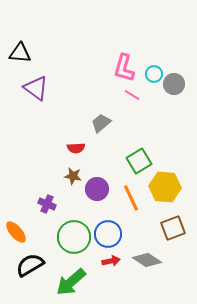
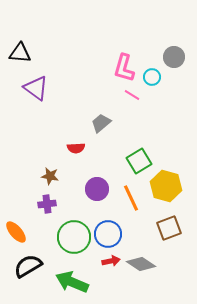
cyan circle: moved 2 px left, 3 px down
gray circle: moved 27 px up
brown star: moved 23 px left
yellow hexagon: moved 1 px right, 1 px up; rotated 12 degrees clockwise
purple cross: rotated 30 degrees counterclockwise
brown square: moved 4 px left
gray diamond: moved 6 px left, 4 px down
black semicircle: moved 2 px left, 1 px down
green arrow: moved 1 px right; rotated 64 degrees clockwise
